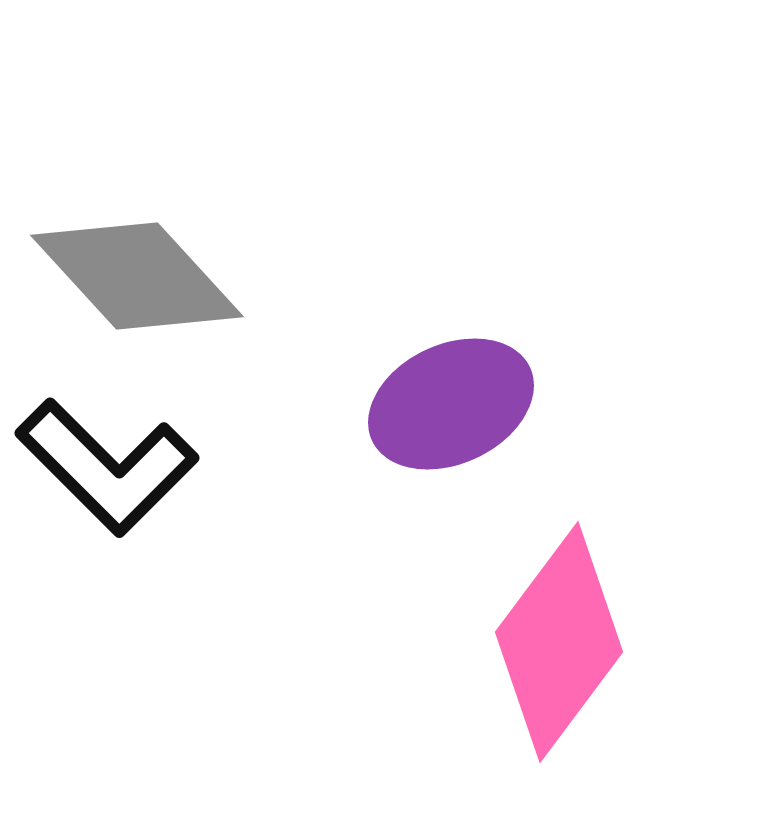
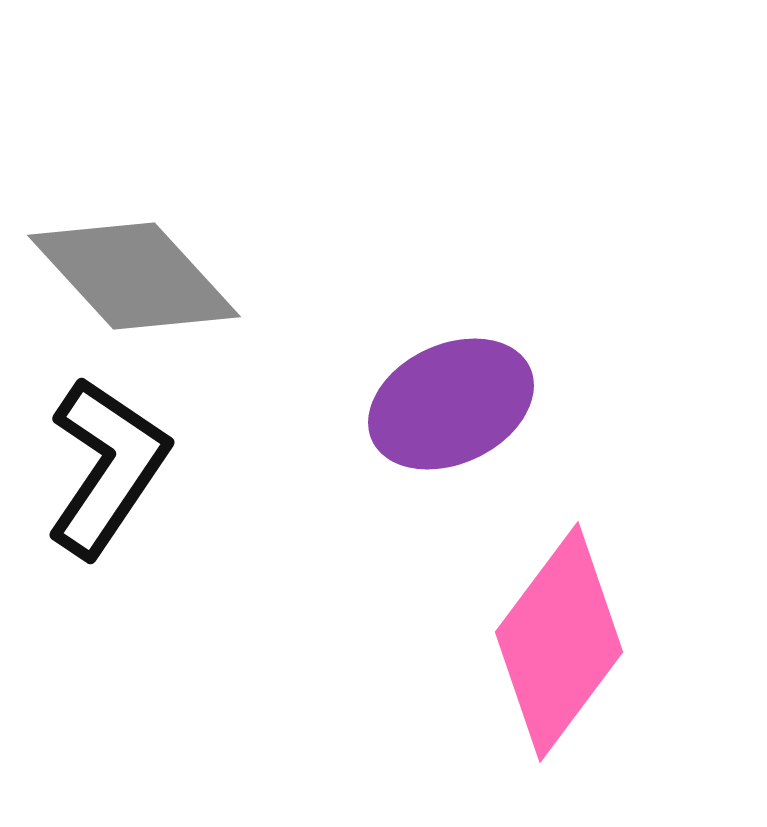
gray diamond: moved 3 px left
black L-shape: rotated 101 degrees counterclockwise
